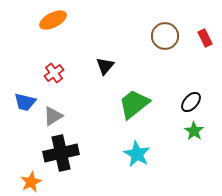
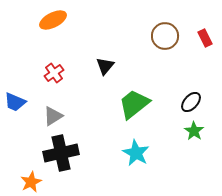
blue trapezoid: moved 10 px left; rotated 10 degrees clockwise
cyan star: moved 1 px left, 1 px up
